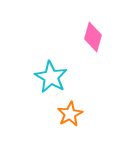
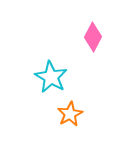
pink diamond: rotated 12 degrees clockwise
